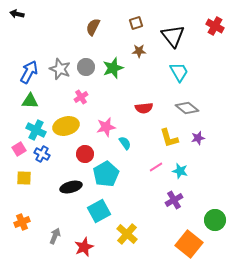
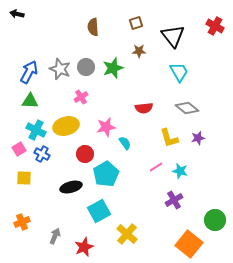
brown semicircle: rotated 30 degrees counterclockwise
